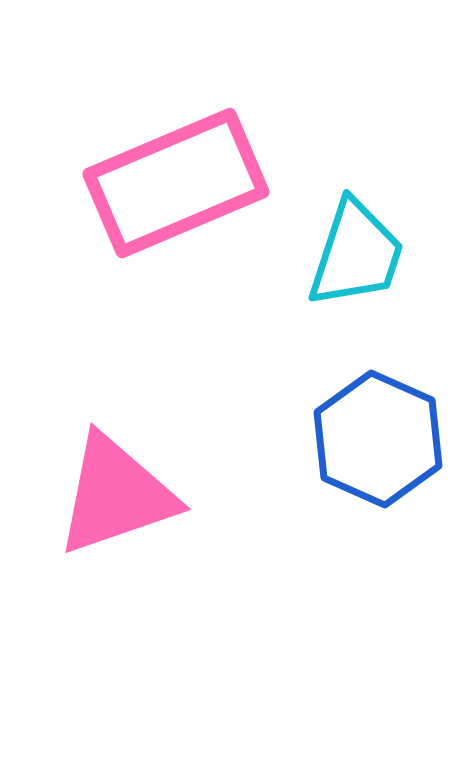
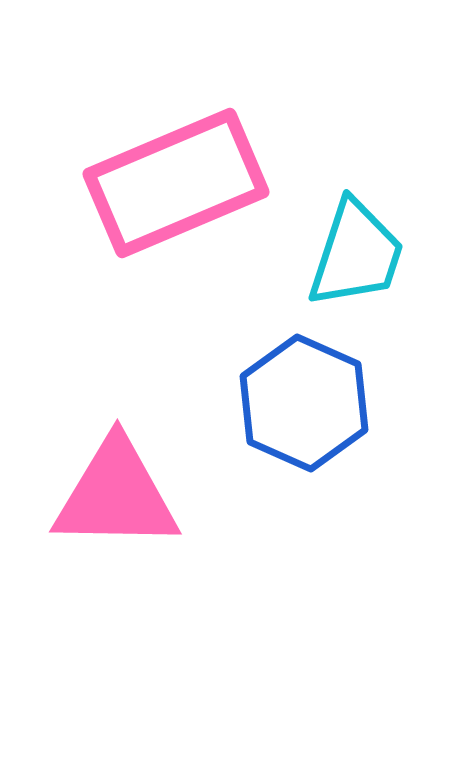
blue hexagon: moved 74 px left, 36 px up
pink triangle: rotated 20 degrees clockwise
